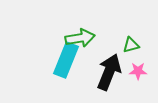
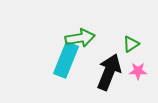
green triangle: moved 1 px up; rotated 18 degrees counterclockwise
